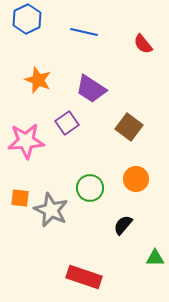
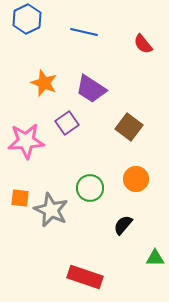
orange star: moved 6 px right, 3 px down
red rectangle: moved 1 px right
